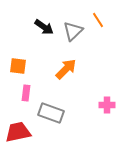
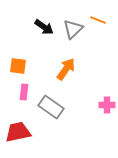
orange line: rotated 35 degrees counterclockwise
gray triangle: moved 2 px up
orange arrow: rotated 10 degrees counterclockwise
pink rectangle: moved 2 px left, 1 px up
gray rectangle: moved 6 px up; rotated 15 degrees clockwise
